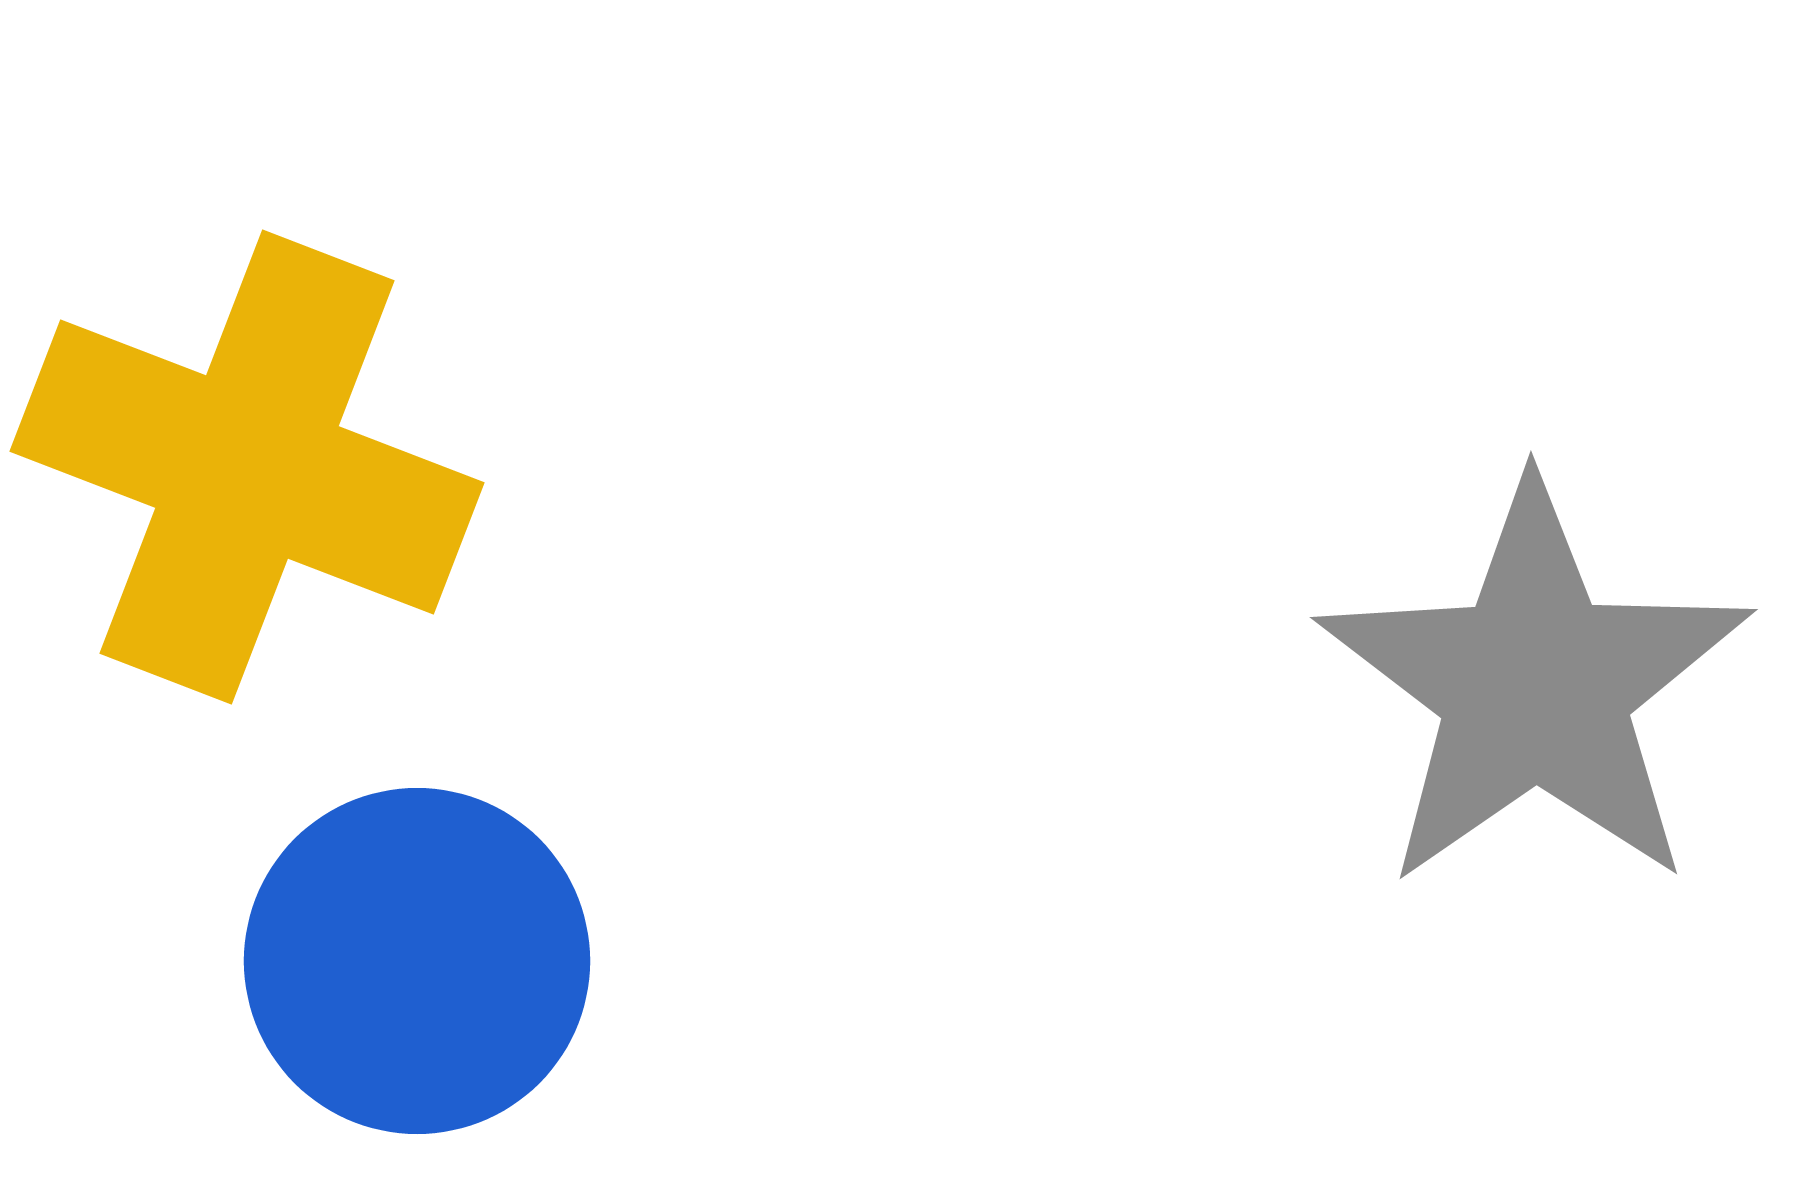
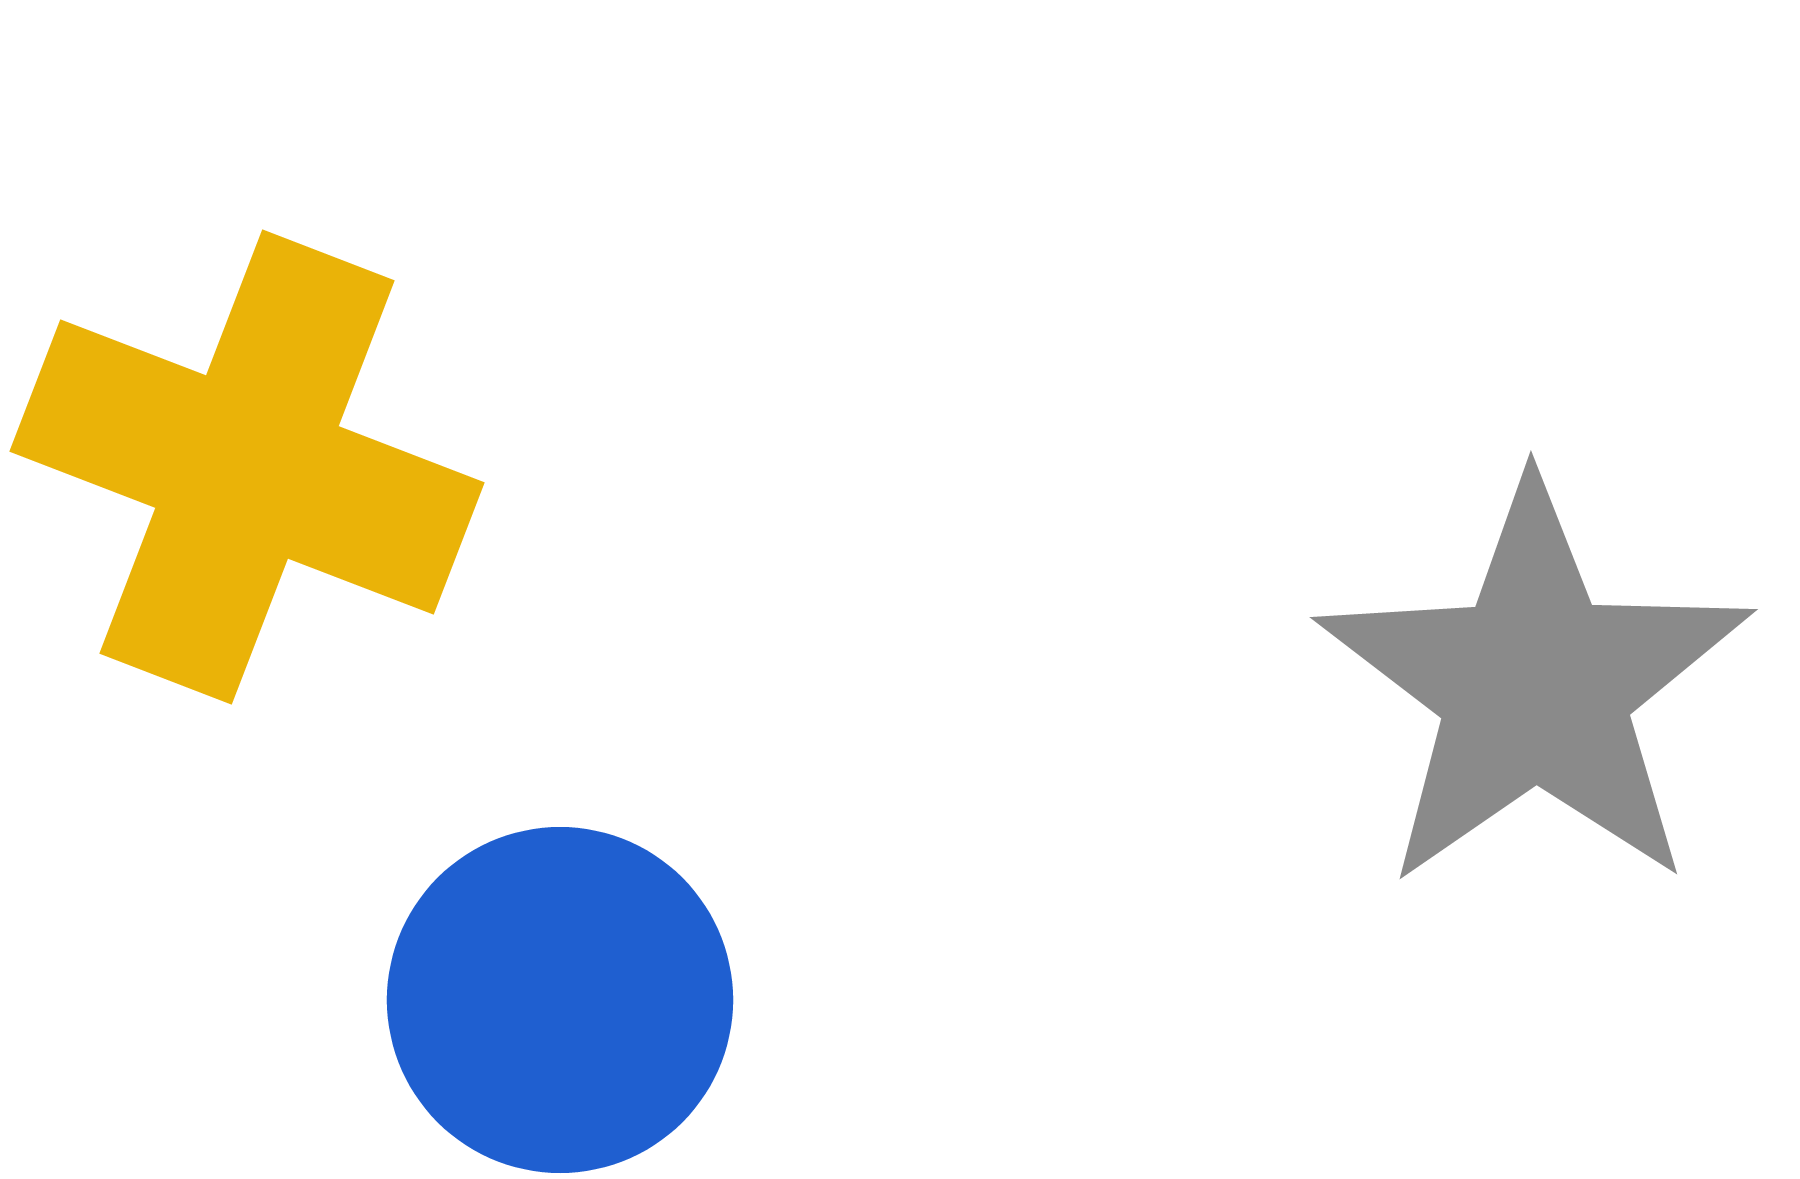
blue circle: moved 143 px right, 39 px down
